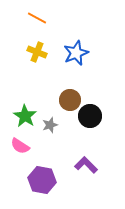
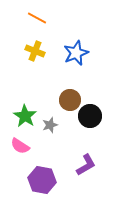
yellow cross: moved 2 px left, 1 px up
purple L-shape: rotated 105 degrees clockwise
